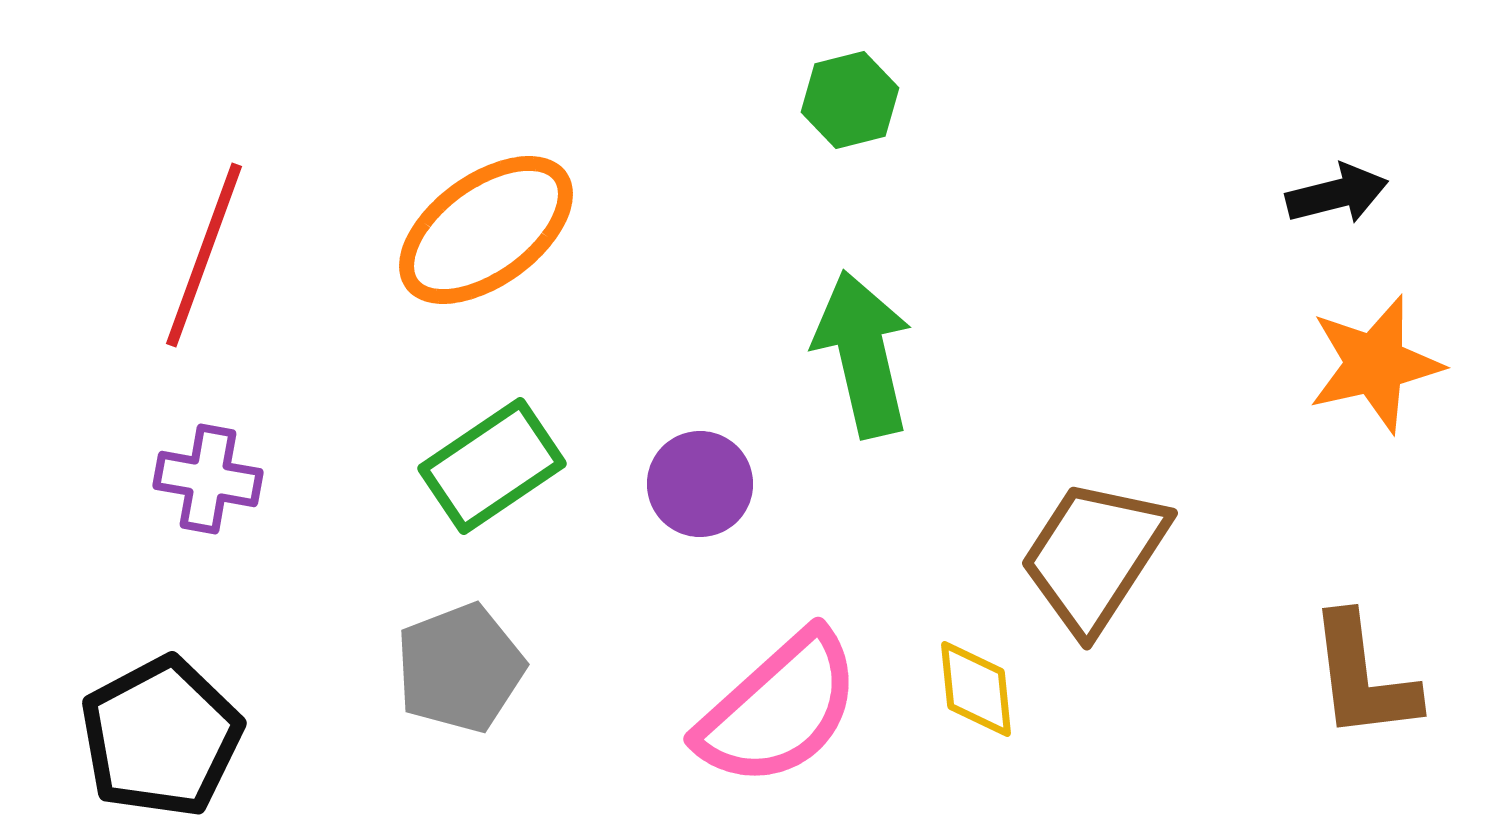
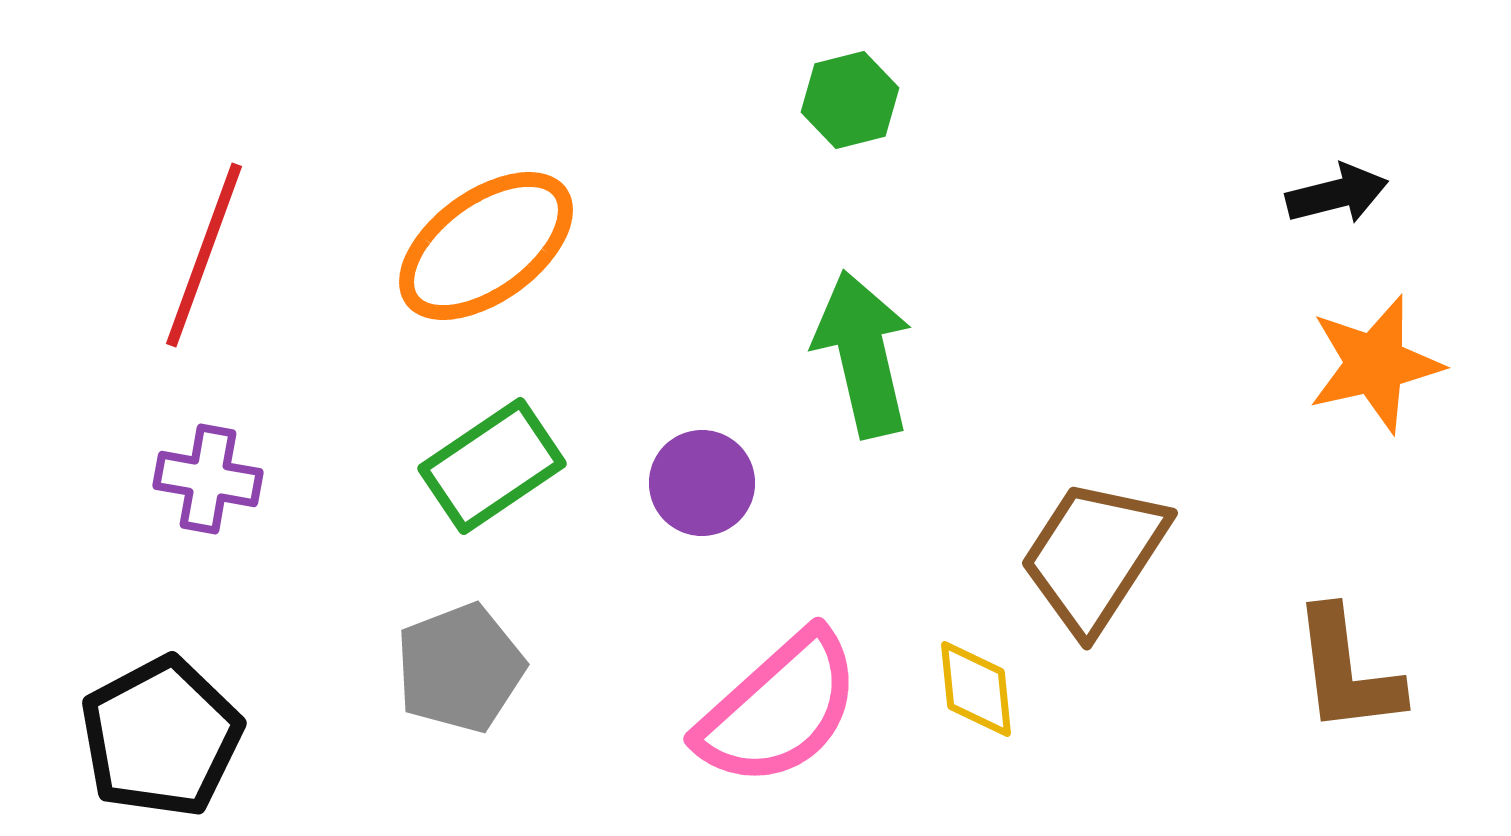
orange ellipse: moved 16 px down
purple circle: moved 2 px right, 1 px up
brown L-shape: moved 16 px left, 6 px up
